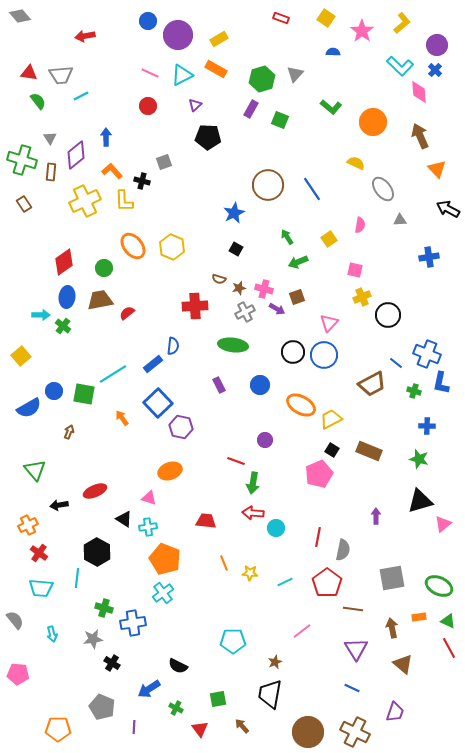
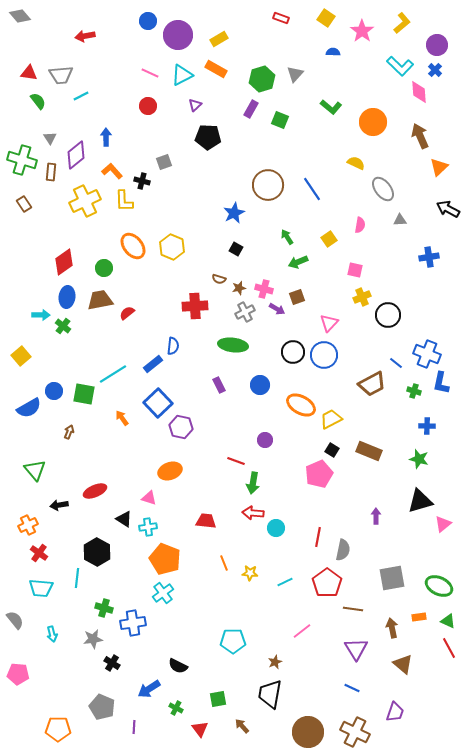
orange triangle at (437, 169): moved 2 px right, 2 px up; rotated 30 degrees clockwise
